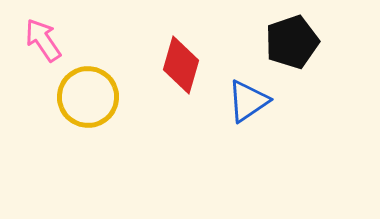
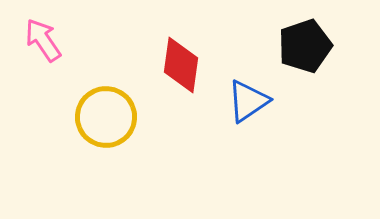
black pentagon: moved 13 px right, 4 px down
red diamond: rotated 8 degrees counterclockwise
yellow circle: moved 18 px right, 20 px down
